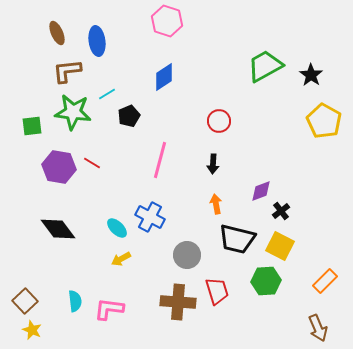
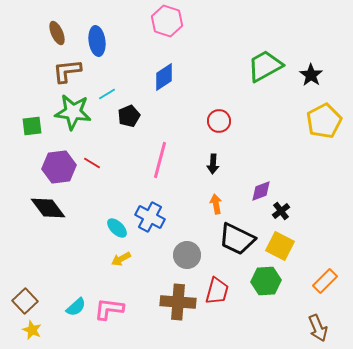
yellow pentagon: rotated 16 degrees clockwise
purple hexagon: rotated 16 degrees counterclockwise
black diamond: moved 10 px left, 21 px up
black trapezoid: rotated 12 degrees clockwise
red trapezoid: rotated 32 degrees clockwise
cyan semicircle: moved 1 px right, 6 px down; rotated 55 degrees clockwise
